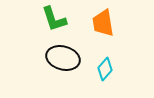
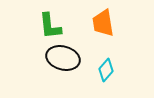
green L-shape: moved 4 px left, 7 px down; rotated 12 degrees clockwise
cyan diamond: moved 1 px right, 1 px down
